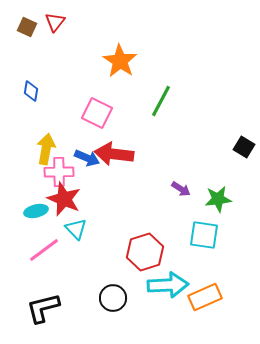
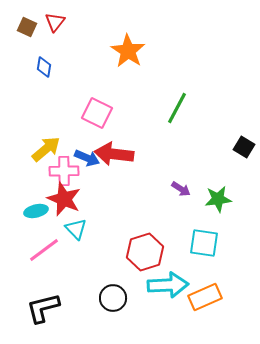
orange star: moved 8 px right, 10 px up
blue diamond: moved 13 px right, 24 px up
green line: moved 16 px right, 7 px down
yellow arrow: rotated 40 degrees clockwise
pink cross: moved 5 px right, 1 px up
cyan square: moved 8 px down
